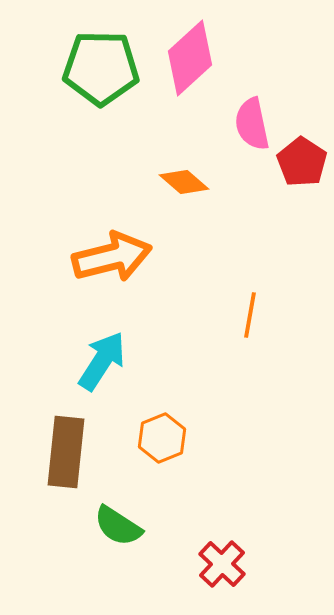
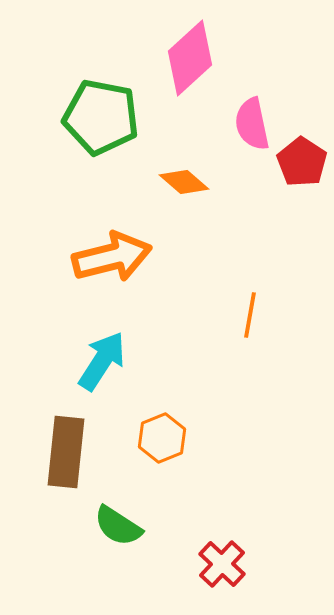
green pentagon: moved 49 px down; rotated 10 degrees clockwise
